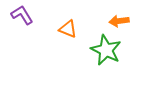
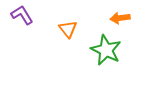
orange arrow: moved 1 px right, 3 px up
orange triangle: rotated 30 degrees clockwise
